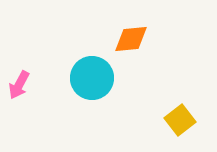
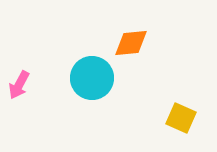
orange diamond: moved 4 px down
yellow square: moved 1 px right, 2 px up; rotated 28 degrees counterclockwise
